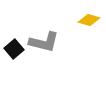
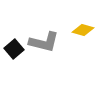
yellow diamond: moved 6 px left, 10 px down
